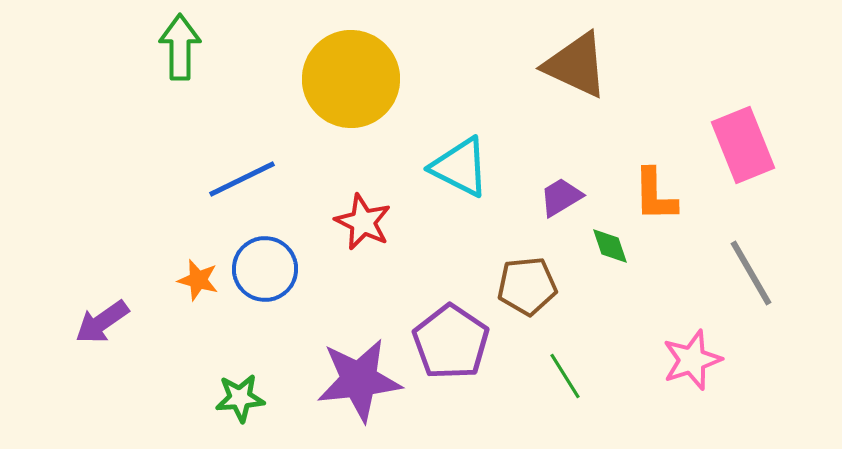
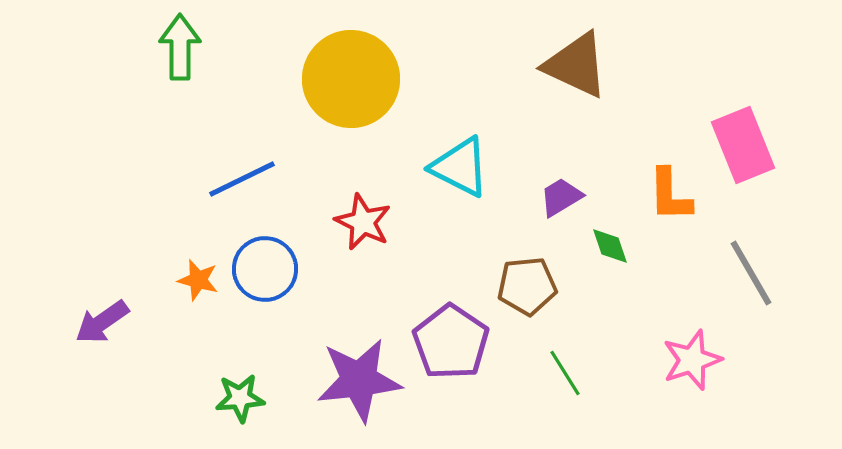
orange L-shape: moved 15 px right
green line: moved 3 px up
